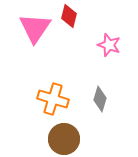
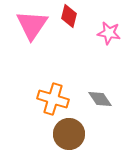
pink triangle: moved 3 px left, 3 px up
pink star: moved 12 px up; rotated 10 degrees counterclockwise
gray diamond: rotated 50 degrees counterclockwise
brown circle: moved 5 px right, 5 px up
